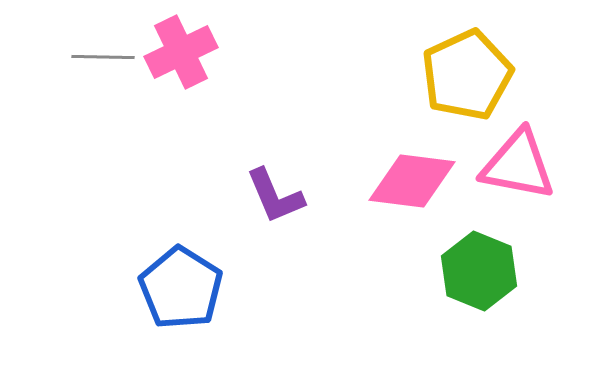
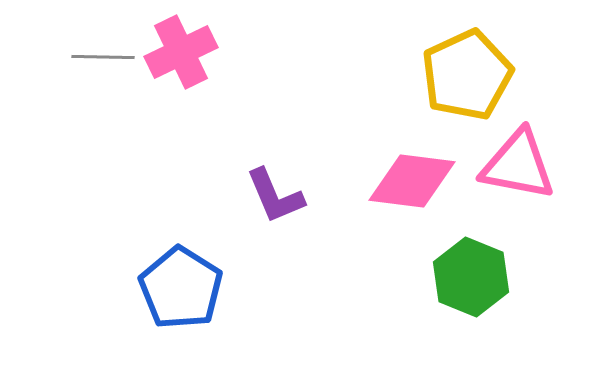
green hexagon: moved 8 px left, 6 px down
